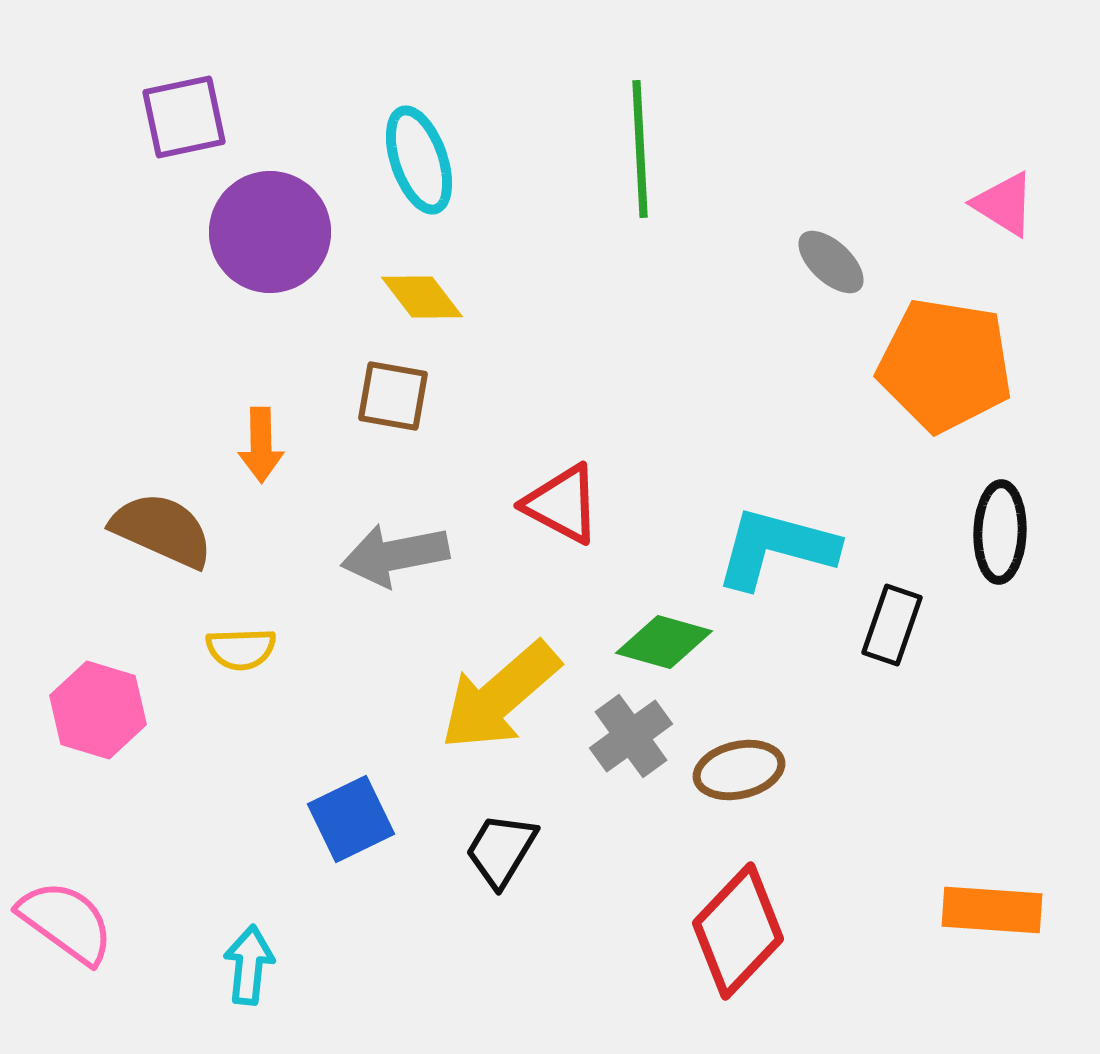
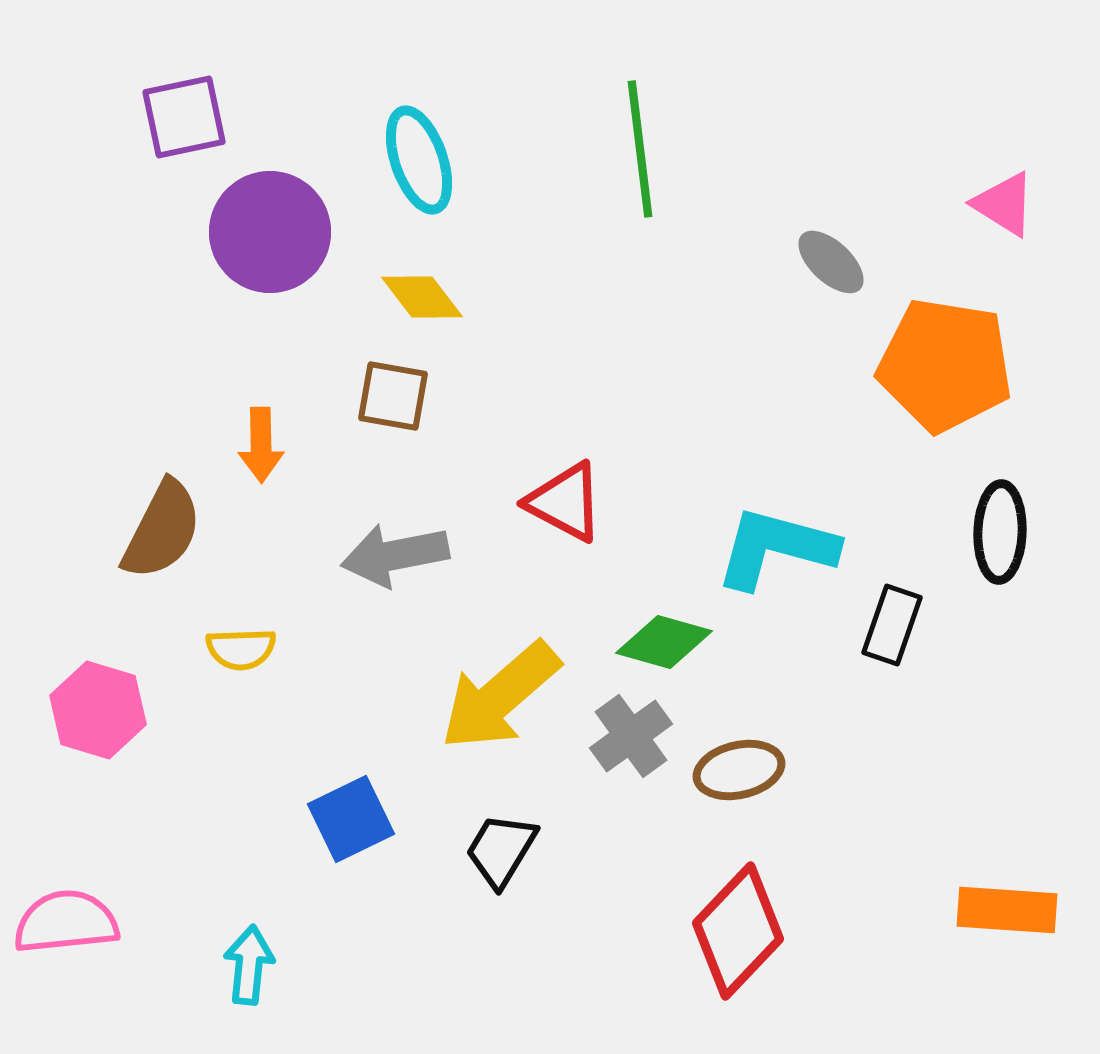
green line: rotated 4 degrees counterclockwise
red triangle: moved 3 px right, 2 px up
brown semicircle: rotated 93 degrees clockwise
orange rectangle: moved 15 px right
pink semicircle: rotated 42 degrees counterclockwise
